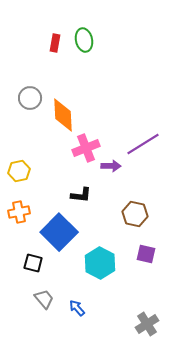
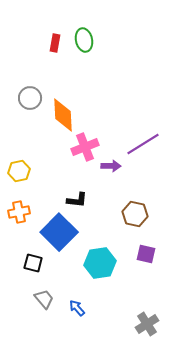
pink cross: moved 1 px left, 1 px up
black L-shape: moved 4 px left, 5 px down
cyan hexagon: rotated 24 degrees clockwise
